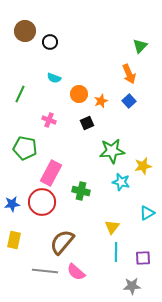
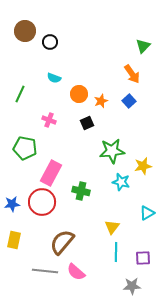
green triangle: moved 3 px right
orange arrow: moved 3 px right; rotated 12 degrees counterclockwise
